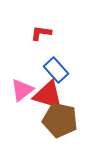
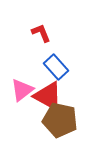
red L-shape: rotated 60 degrees clockwise
blue rectangle: moved 3 px up
red triangle: moved 1 px down; rotated 12 degrees clockwise
